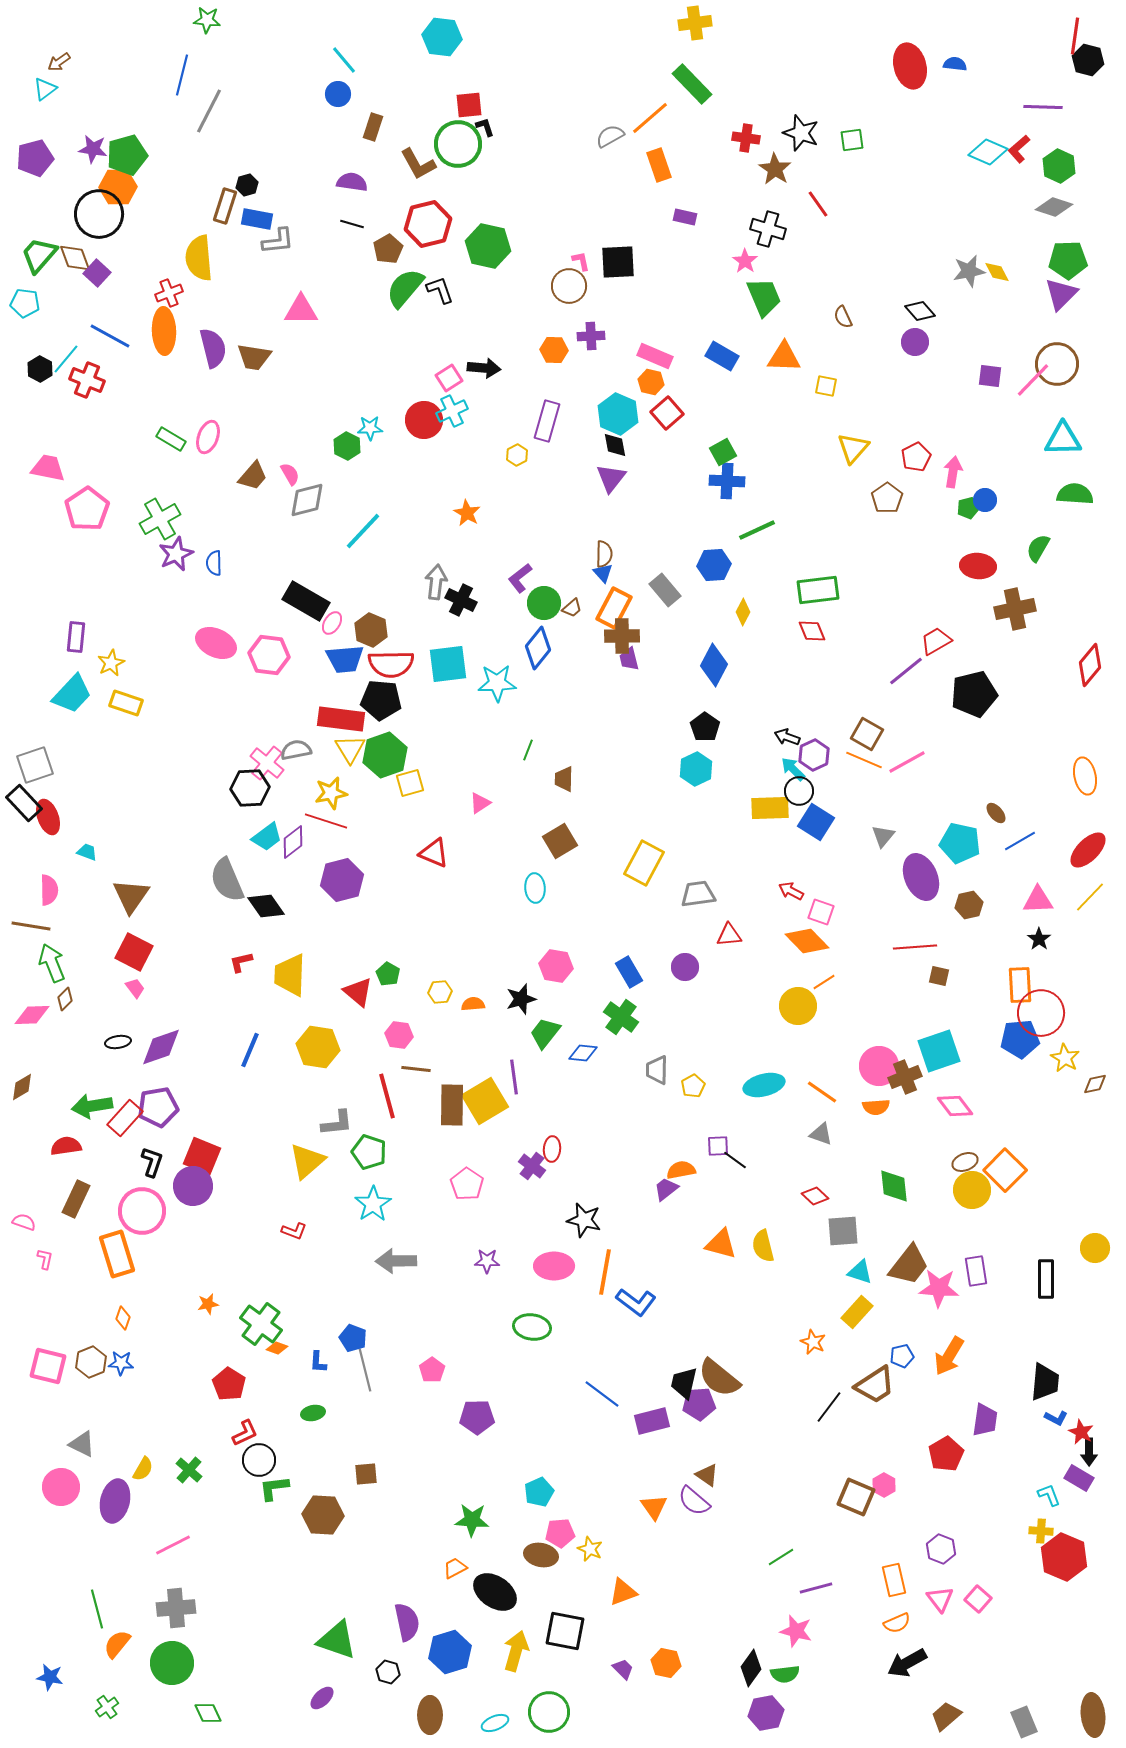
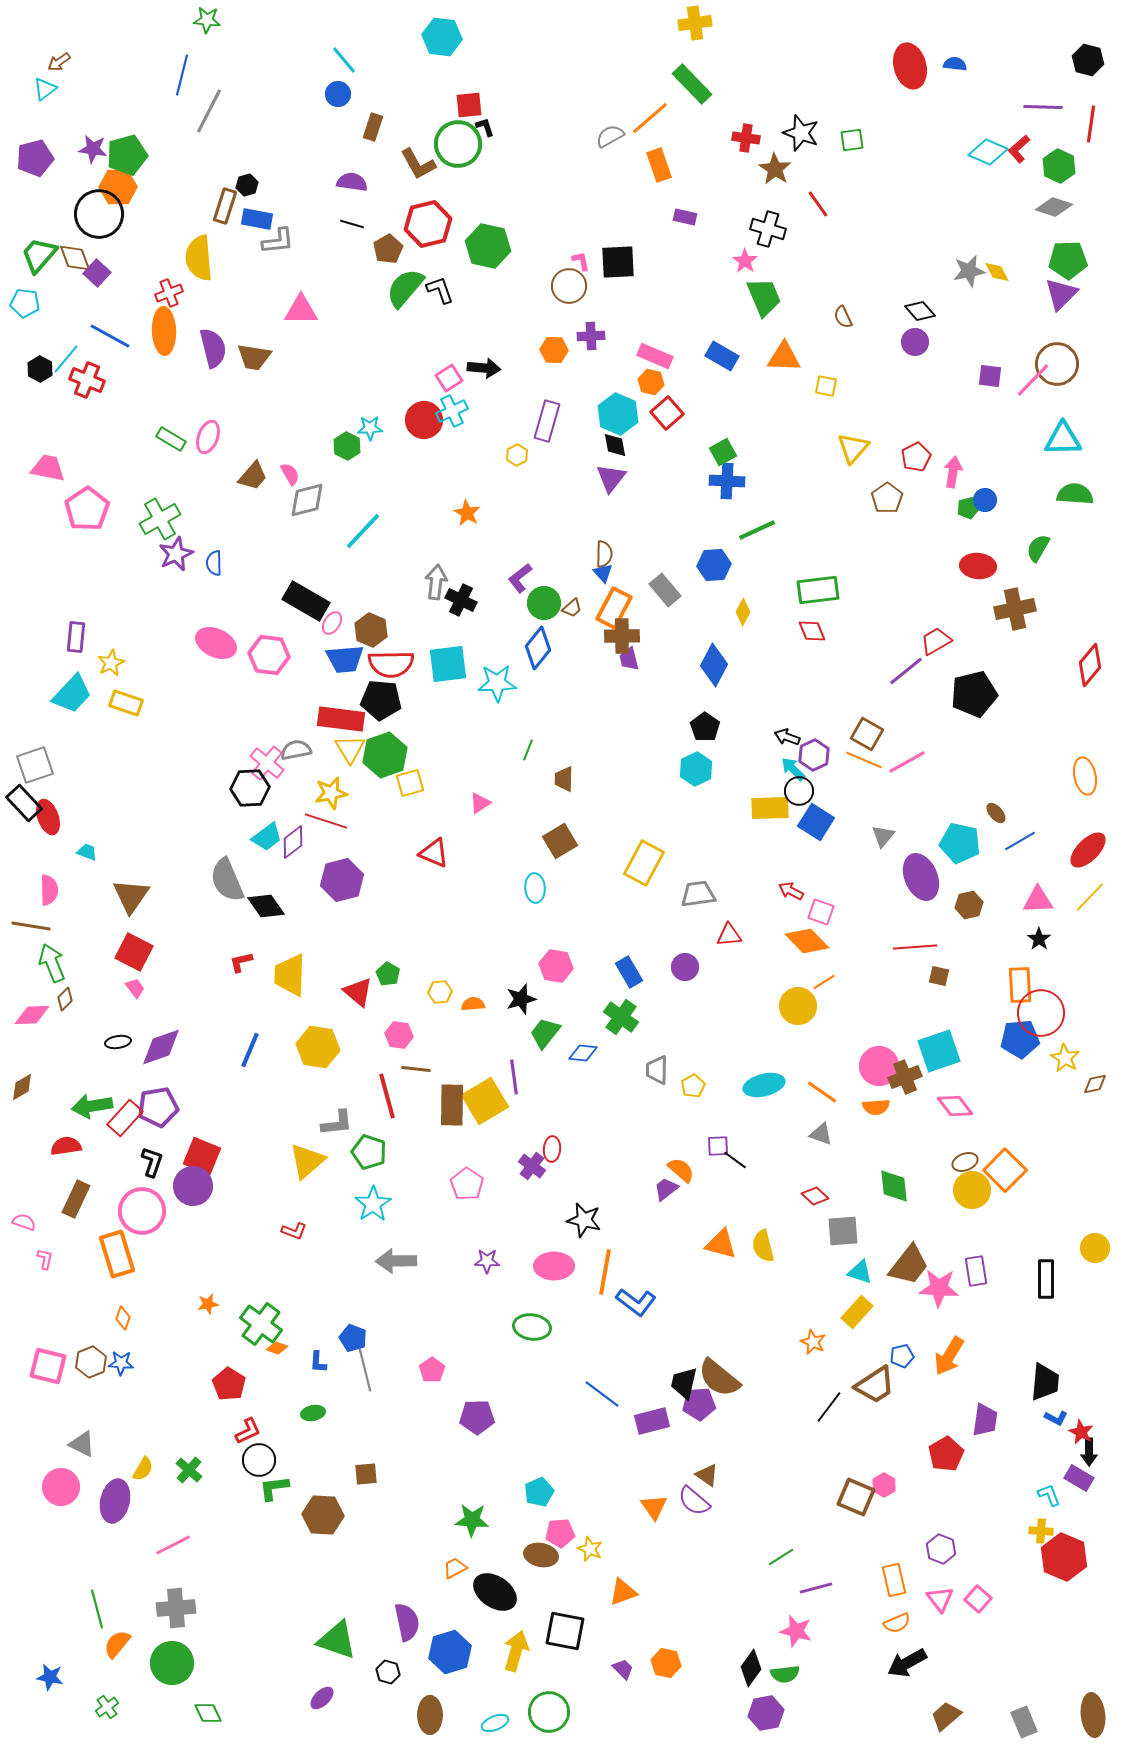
red line at (1075, 36): moved 16 px right, 88 px down
orange semicircle at (681, 1170): rotated 52 degrees clockwise
red L-shape at (245, 1433): moved 3 px right, 2 px up
